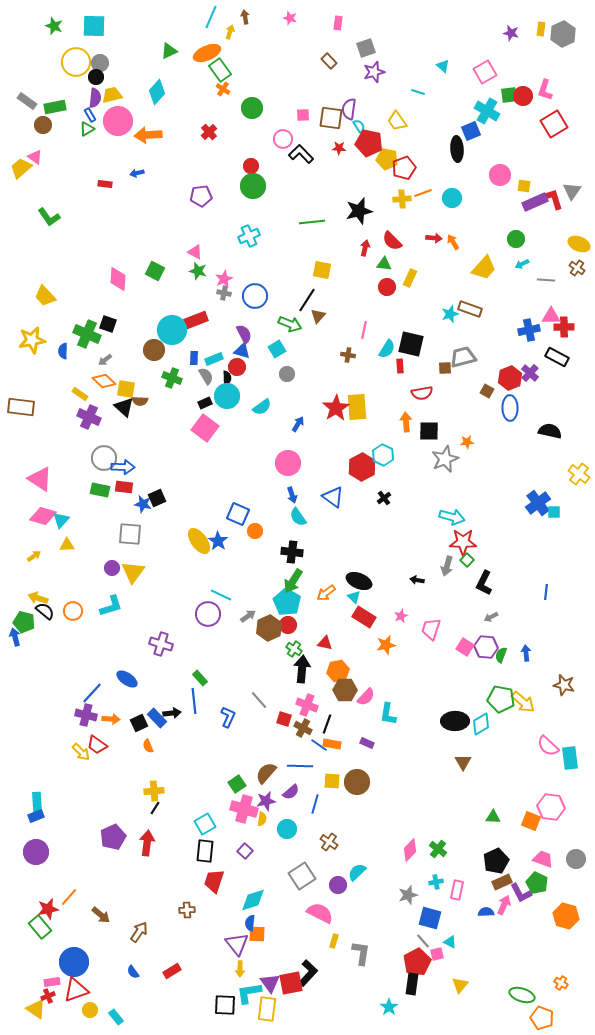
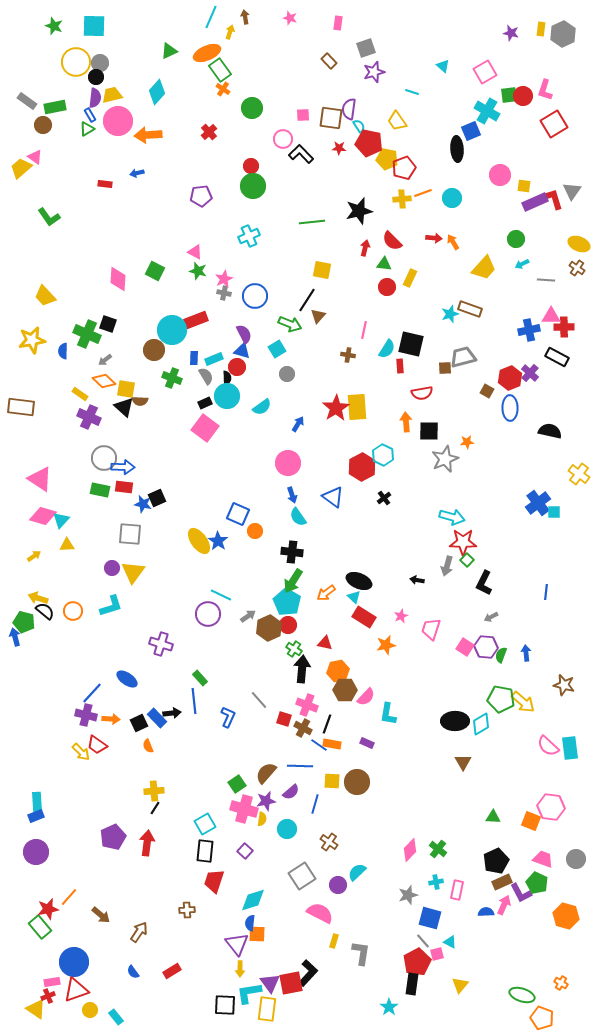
cyan line at (418, 92): moved 6 px left
cyan rectangle at (570, 758): moved 10 px up
